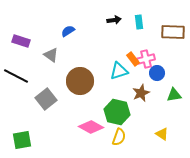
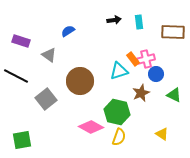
gray triangle: moved 2 px left
blue circle: moved 1 px left, 1 px down
green triangle: rotated 35 degrees clockwise
